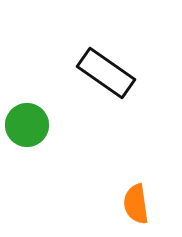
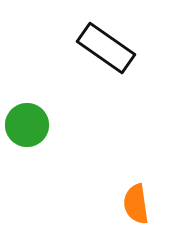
black rectangle: moved 25 px up
